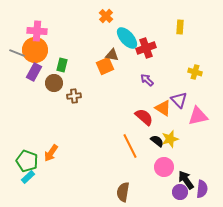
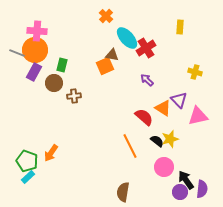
red cross: rotated 12 degrees counterclockwise
